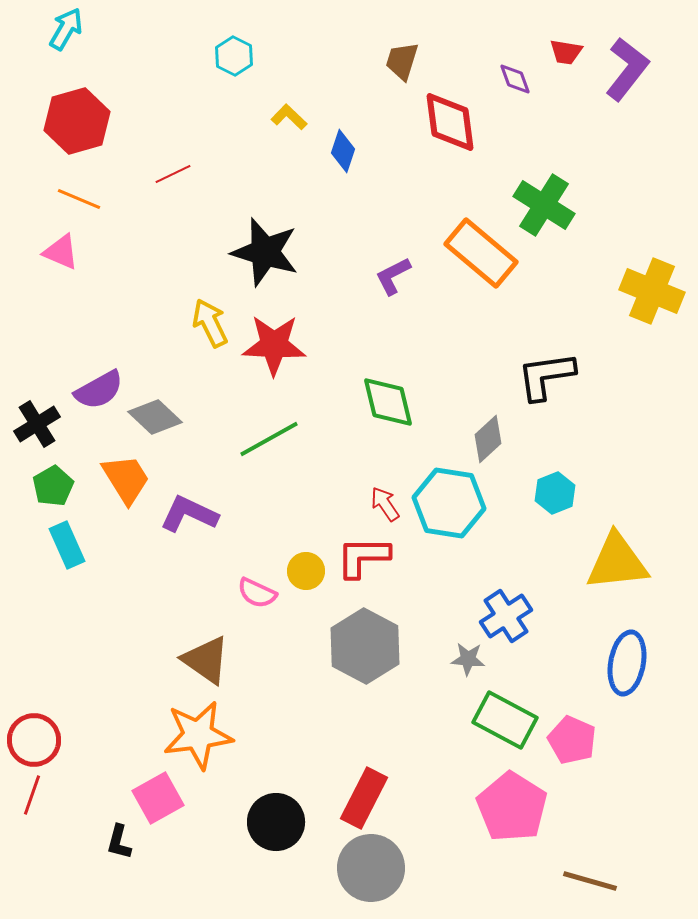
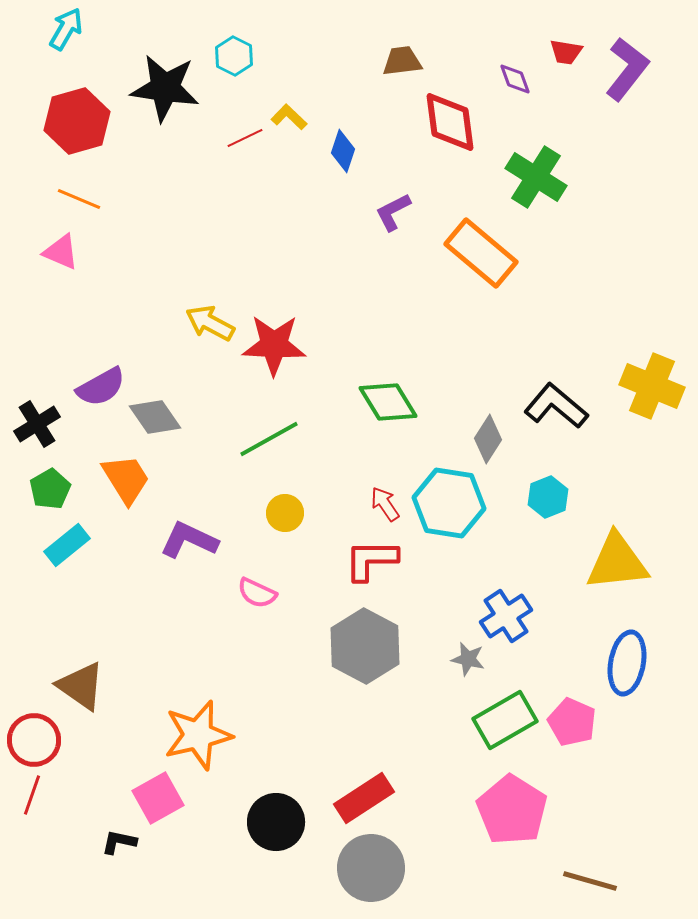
brown trapezoid at (402, 61): rotated 66 degrees clockwise
red line at (173, 174): moved 72 px right, 36 px up
green cross at (544, 205): moved 8 px left, 28 px up
black star at (265, 252): moved 100 px left, 164 px up; rotated 8 degrees counterclockwise
purple L-shape at (393, 276): moved 64 px up
yellow cross at (652, 291): moved 95 px down
yellow arrow at (210, 323): rotated 36 degrees counterclockwise
black L-shape at (546, 376): moved 10 px right, 30 px down; rotated 48 degrees clockwise
purple semicircle at (99, 390): moved 2 px right, 3 px up
green diamond at (388, 402): rotated 18 degrees counterclockwise
gray diamond at (155, 417): rotated 12 degrees clockwise
gray diamond at (488, 439): rotated 15 degrees counterclockwise
green pentagon at (53, 486): moved 3 px left, 3 px down
cyan hexagon at (555, 493): moved 7 px left, 4 px down
purple L-shape at (189, 514): moved 26 px down
cyan rectangle at (67, 545): rotated 75 degrees clockwise
red L-shape at (363, 557): moved 8 px right, 3 px down
yellow circle at (306, 571): moved 21 px left, 58 px up
gray star at (468, 659): rotated 8 degrees clockwise
brown triangle at (206, 660): moved 125 px left, 26 px down
green rectangle at (505, 720): rotated 58 degrees counterclockwise
orange star at (198, 735): rotated 6 degrees counterclockwise
pink pentagon at (572, 740): moved 18 px up
red rectangle at (364, 798): rotated 30 degrees clockwise
pink pentagon at (512, 807): moved 3 px down
black L-shape at (119, 842): rotated 87 degrees clockwise
